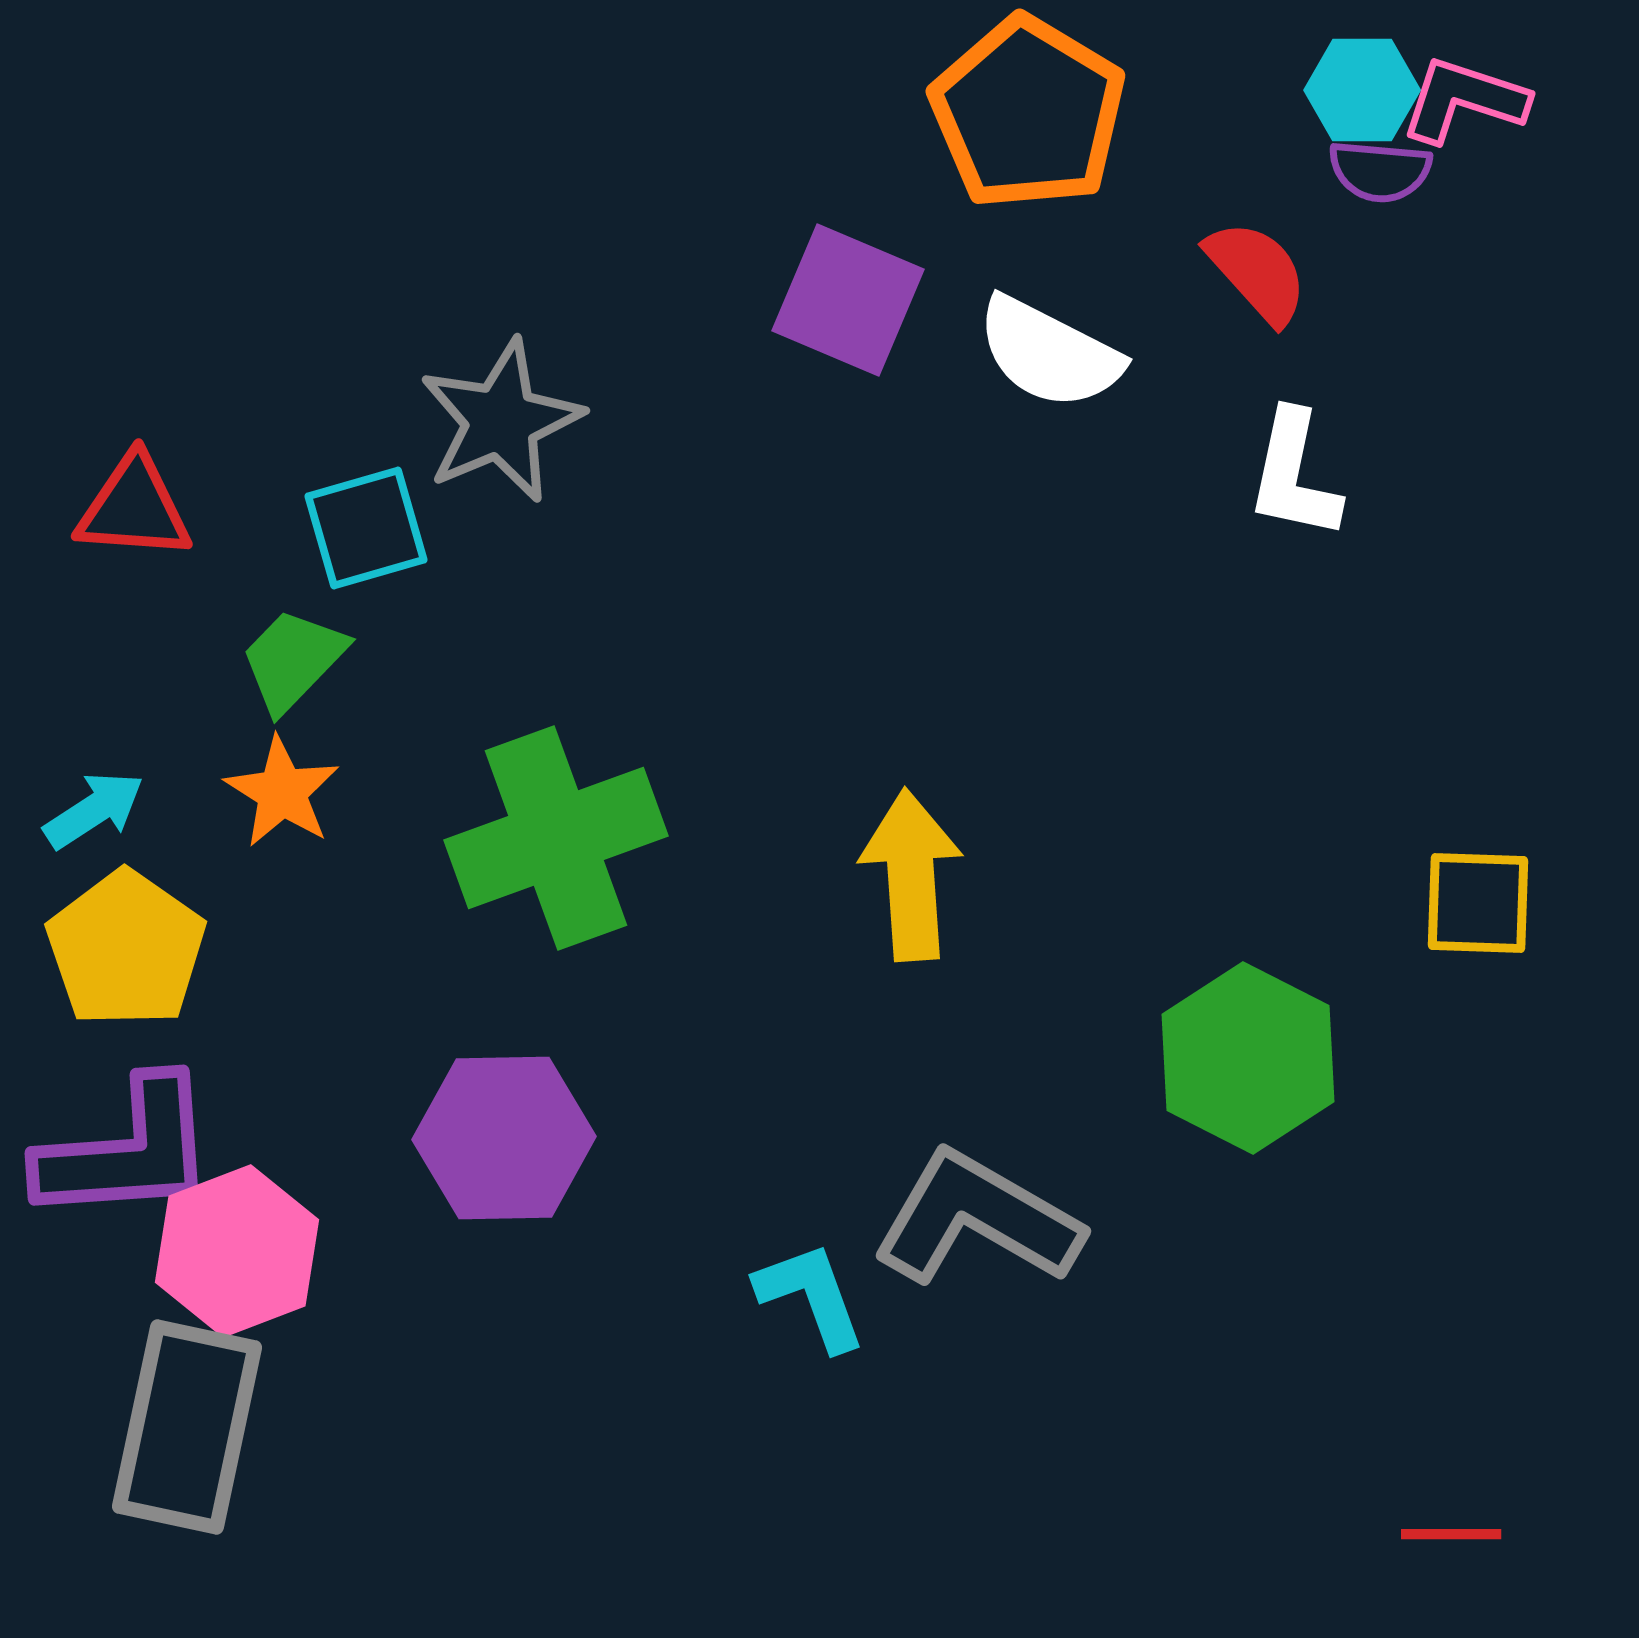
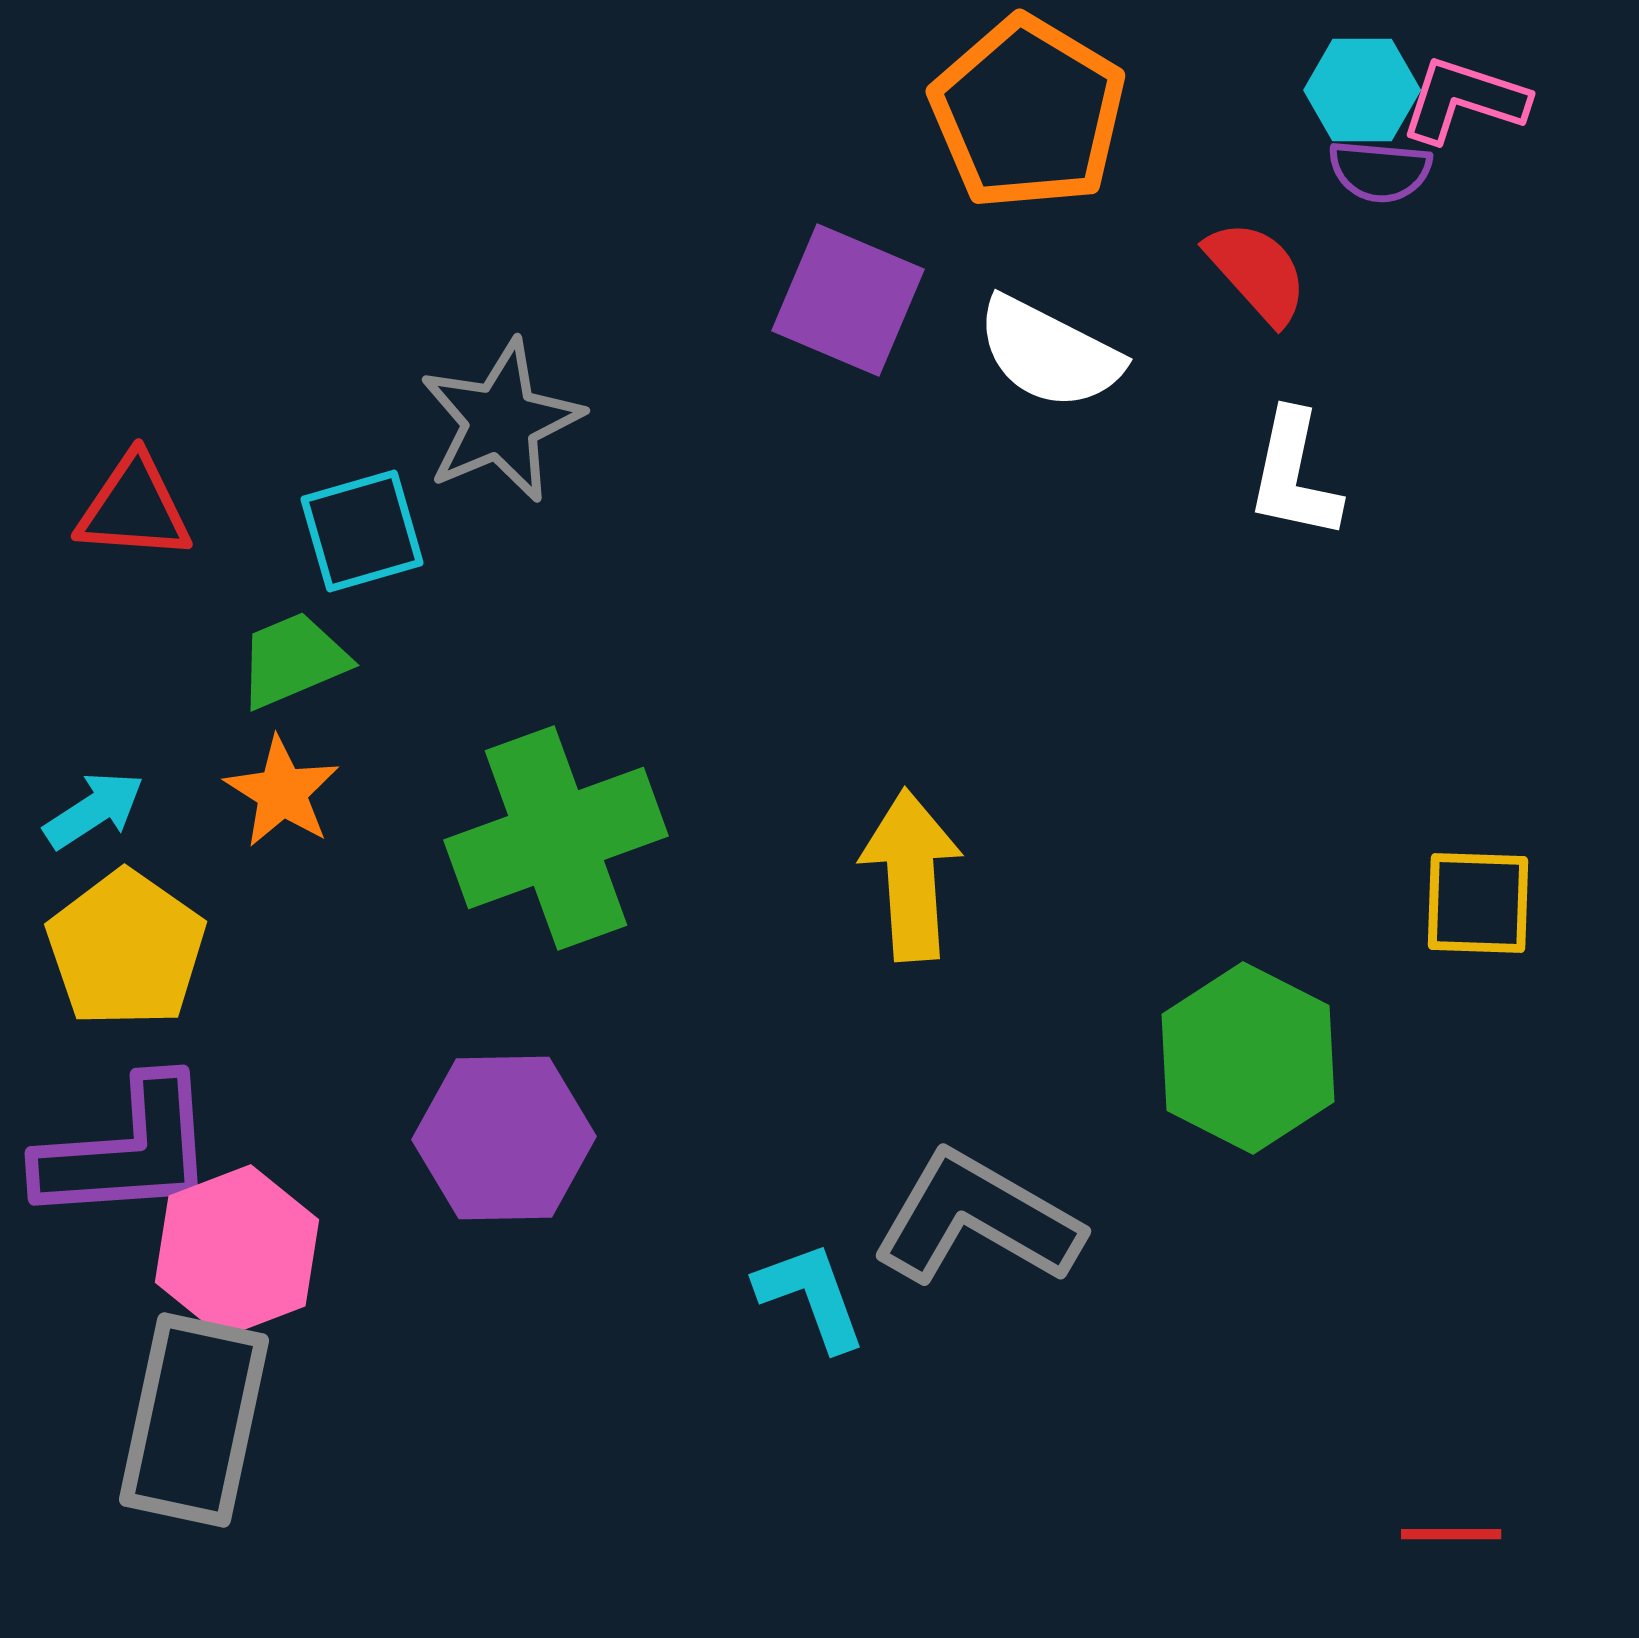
cyan square: moved 4 px left, 3 px down
green trapezoid: rotated 23 degrees clockwise
gray rectangle: moved 7 px right, 7 px up
